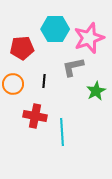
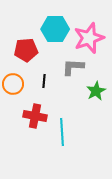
red pentagon: moved 4 px right, 2 px down
gray L-shape: rotated 15 degrees clockwise
